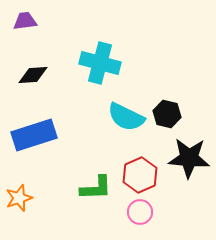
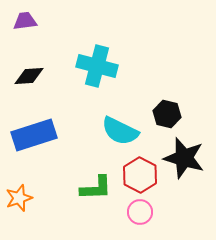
cyan cross: moved 3 px left, 3 px down
black diamond: moved 4 px left, 1 px down
cyan semicircle: moved 6 px left, 14 px down
black star: moved 5 px left; rotated 12 degrees clockwise
red hexagon: rotated 8 degrees counterclockwise
